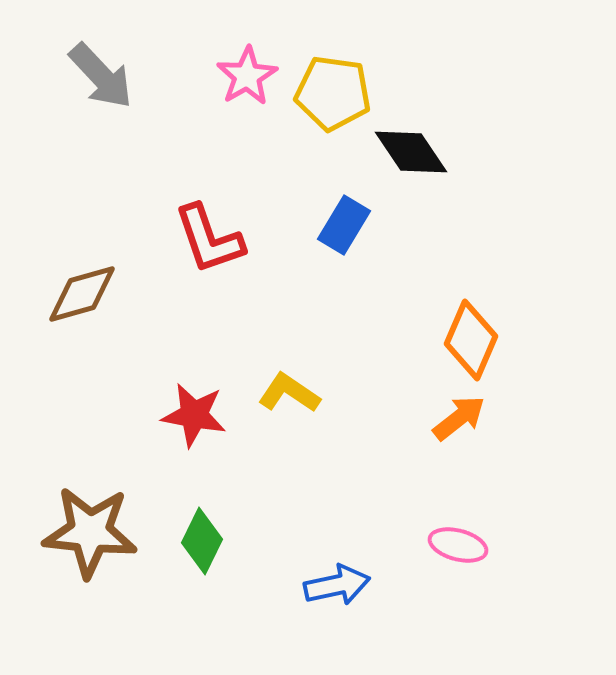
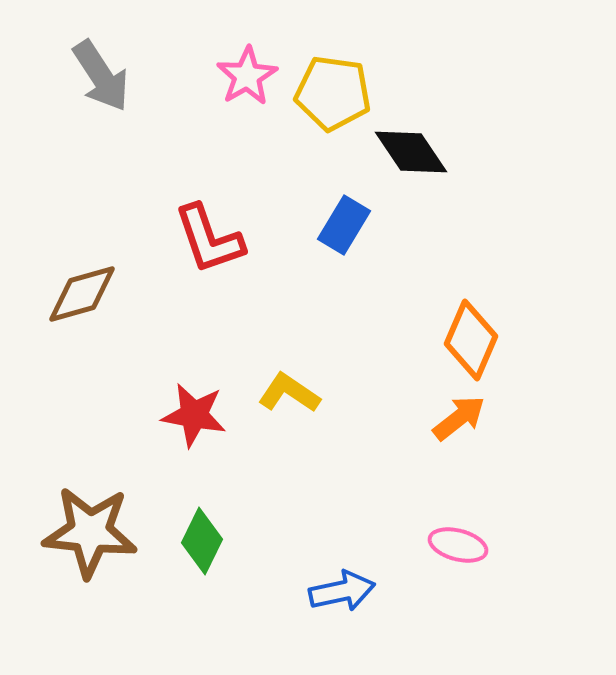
gray arrow: rotated 10 degrees clockwise
blue arrow: moved 5 px right, 6 px down
